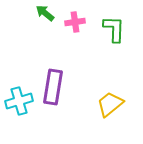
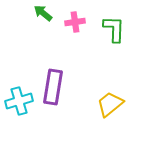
green arrow: moved 2 px left
